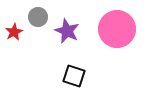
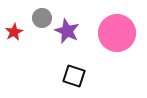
gray circle: moved 4 px right, 1 px down
pink circle: moved 4 px down
